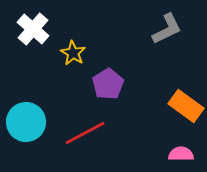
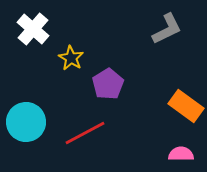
yellow star: moved 2 px left, 5 px down
